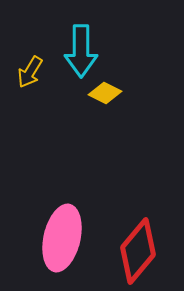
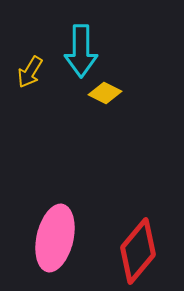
pink ellipse: moved 7 px left
